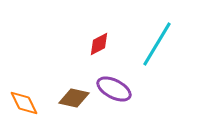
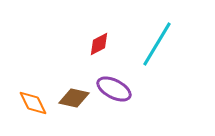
orange diamond: moved 9 px right
